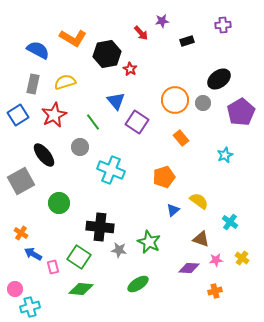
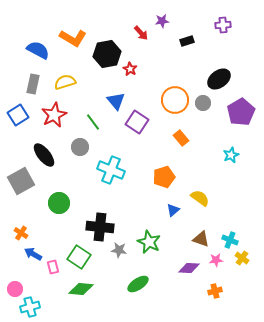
cyan star at (225, 155): moved 6 px right
yellow semicircle at (199, 201): moved 1 px right, 3 px up
cyan cross at (230, 222): moved 18 px down; rotated 14 degrees counterclockwise
